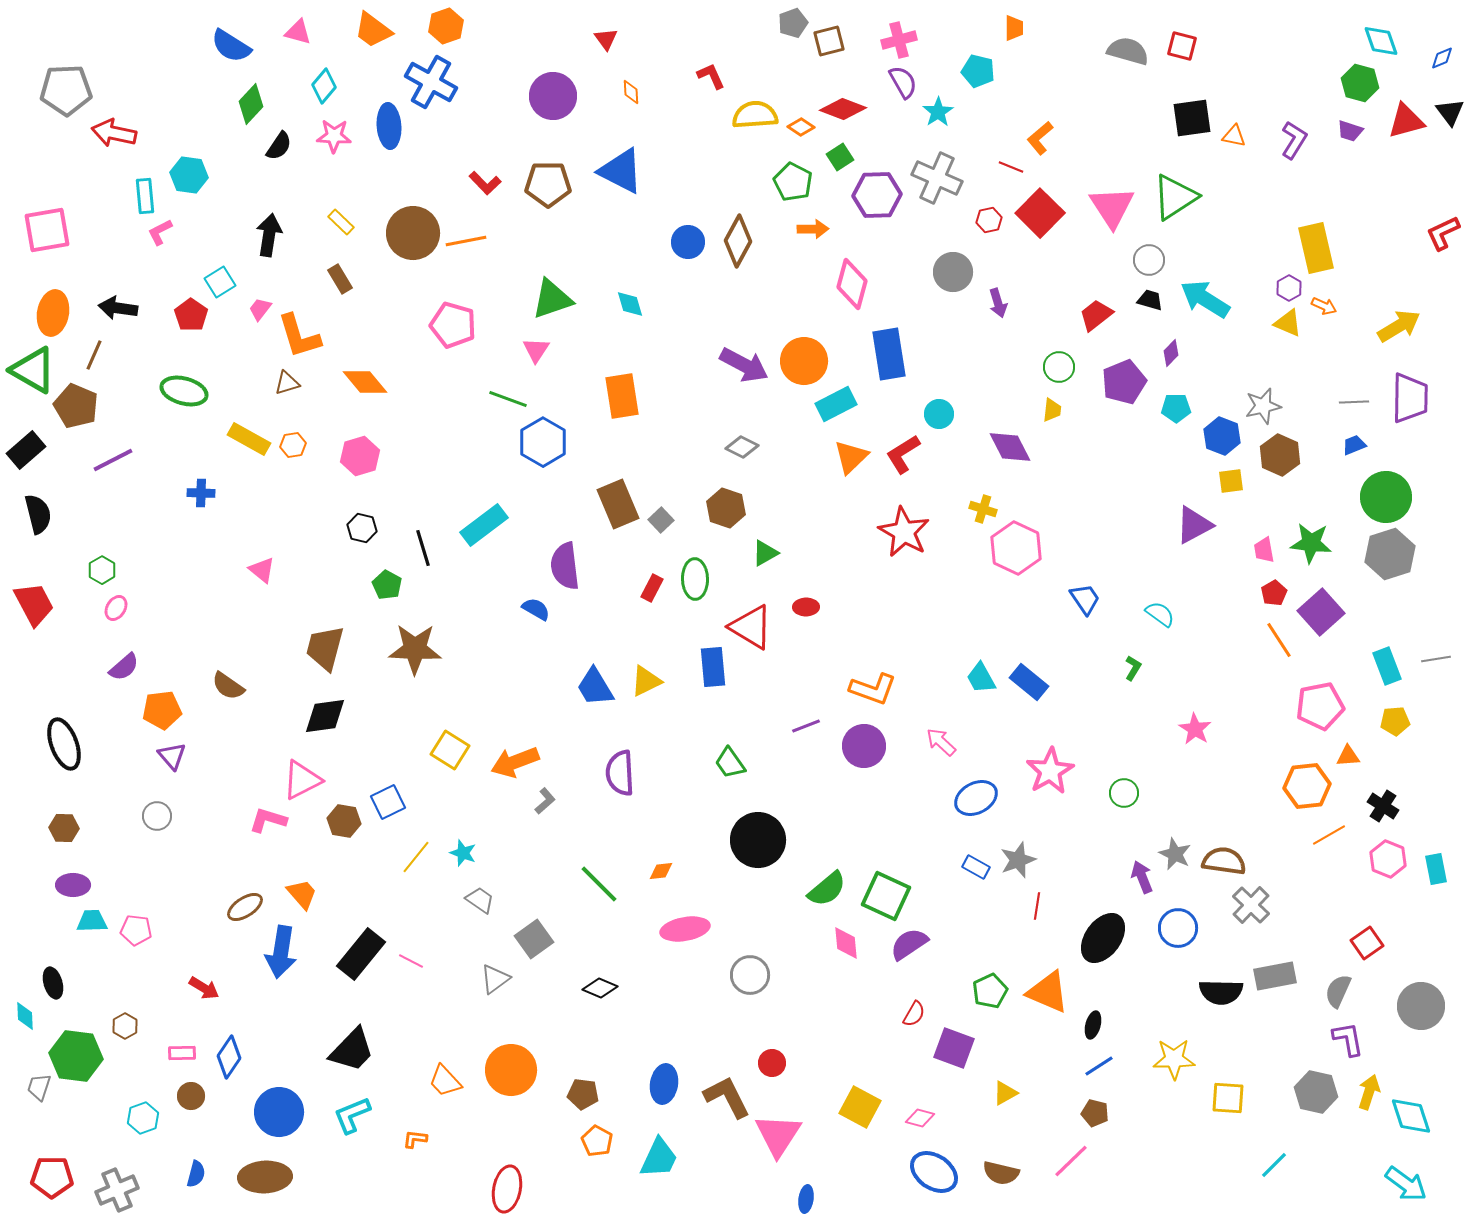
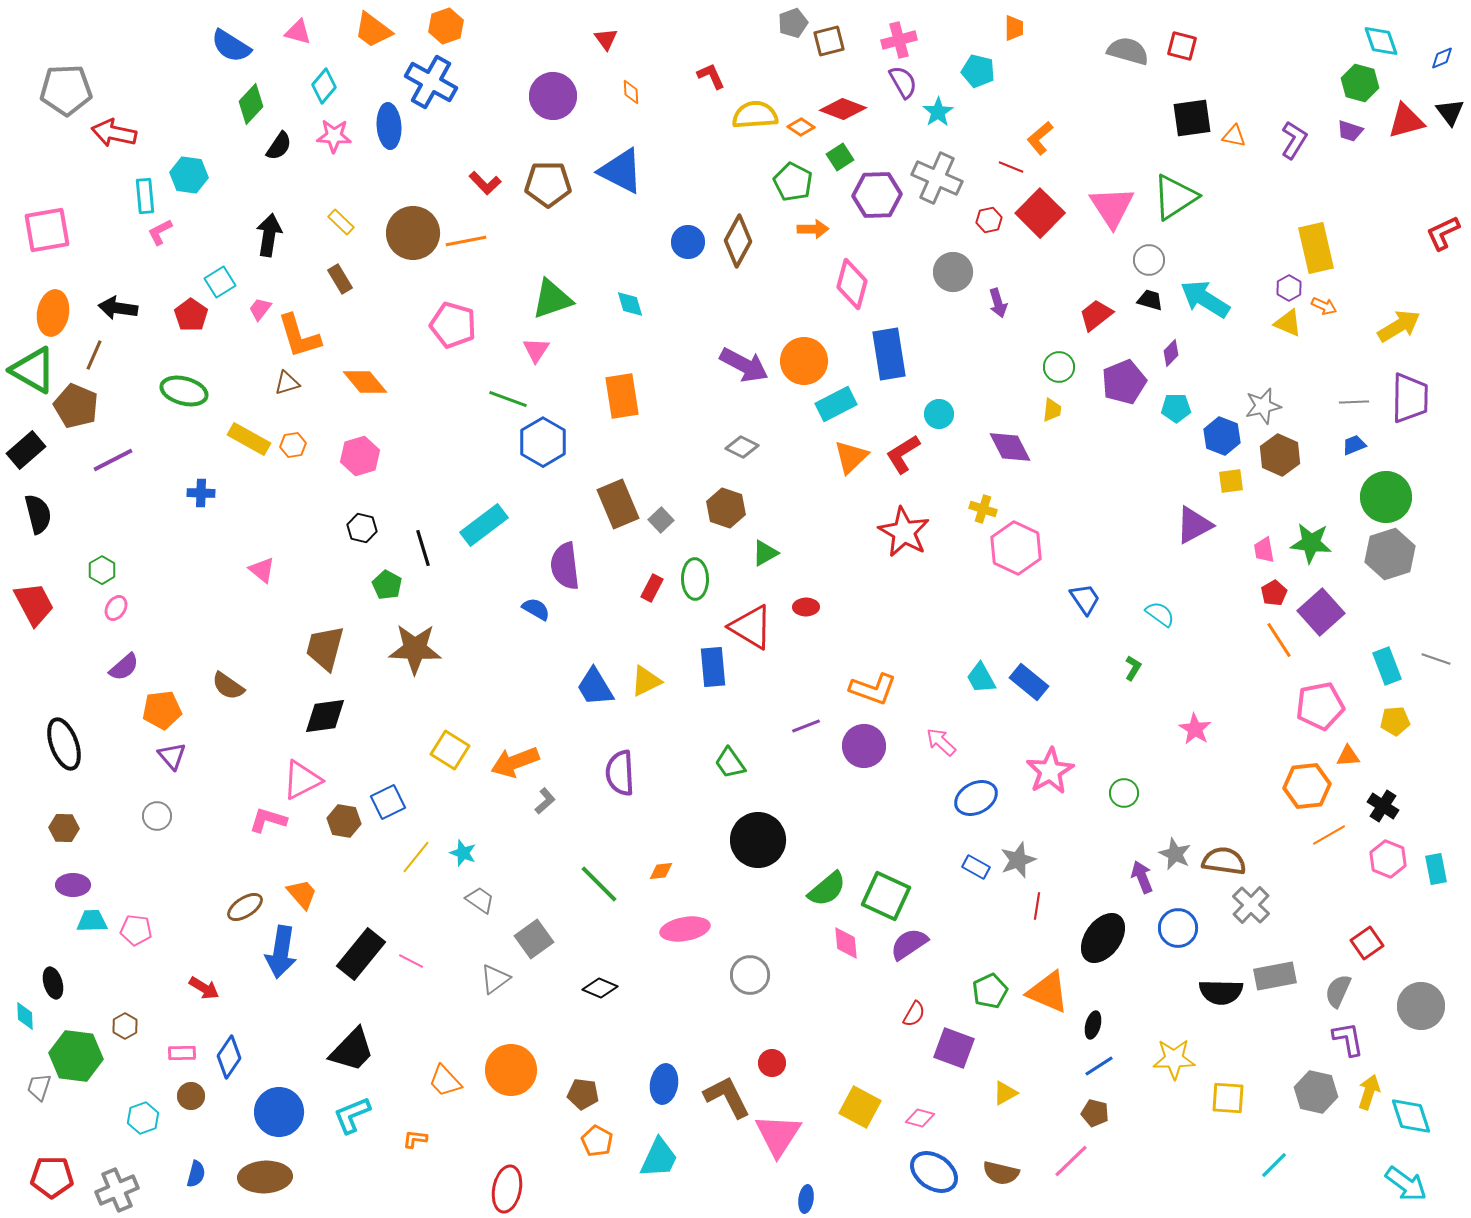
gray line at (1436, 659): rotated 28 degrees clockwise
